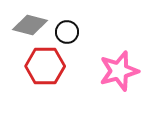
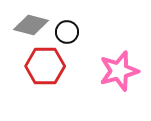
gray diamond: moved 1 px right
